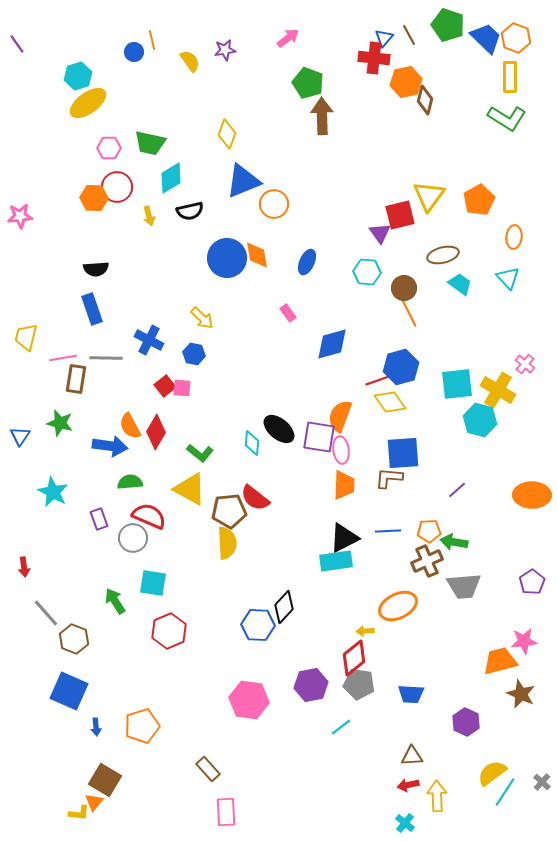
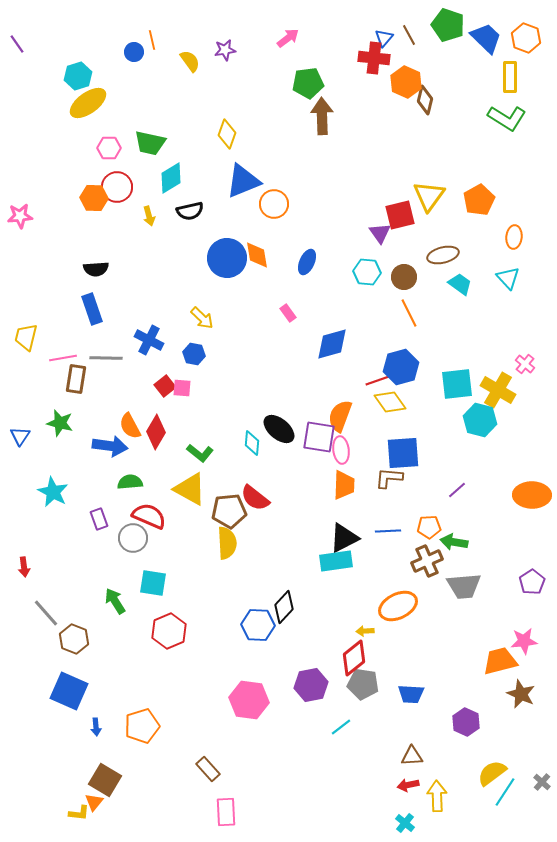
orange hexagon at (516, 38): moved 10 px right
orange hexagon at (406, 82): rotated 24 degrees counterclockwise
green pentagon at (308, 83): rotated 28 degrees counterclockwise
brown circle at (404, 288): moved 11 px up
orange pentagon at (429, 531): moved 4 px up
gray pentagon at (359, 684): moved 4 px right
